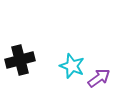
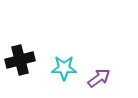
cyan star: moved 8 px left, 2 px down; rotated 20 degrees counterclockwise
